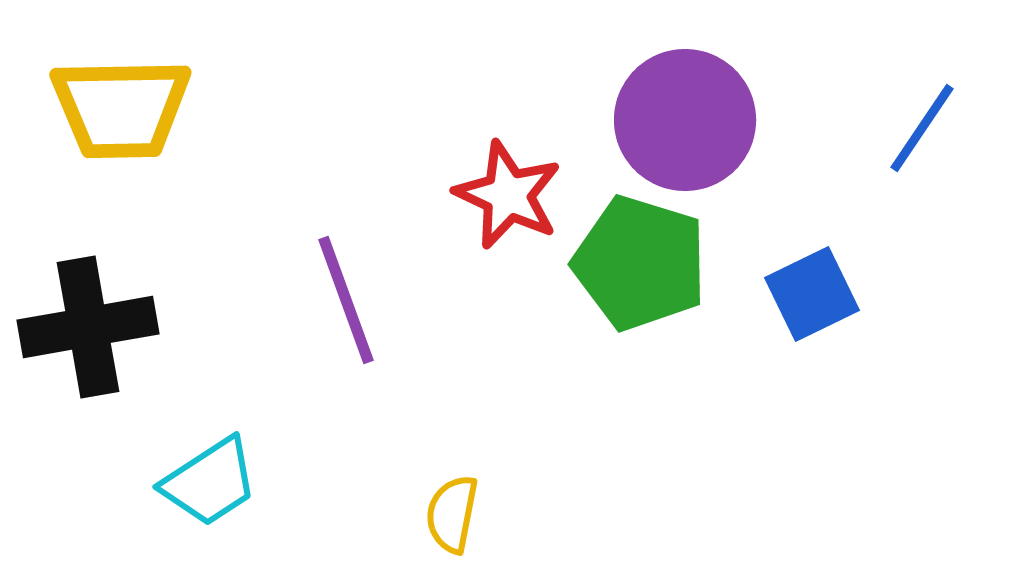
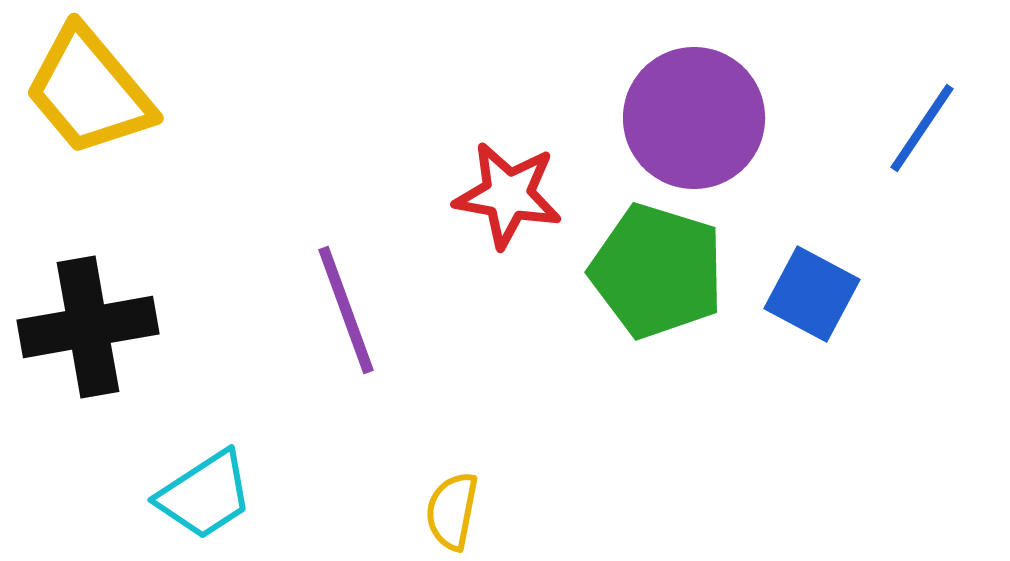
yellow trapezoid: moved 32 px left, 17 px up; rotated 51 degrees clockwise
purple circle: moved 9 px right, 2 px up
red star: rotated 15 degrees counterclockwise
green pentagon: moved 17 px right, 8 px down
blue square: rotated 36 degrees counterclockwise
purple line: moved 10 px down
cyan trapezoid: moved 5 px left, 13 px down
yellow semicircle: moved 3 px up
